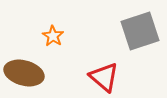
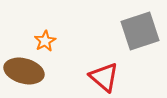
orange star: moved 8 px left, 5 px down; rotated 10 degrees clockwise
brown ellipse: moved 2 px up
